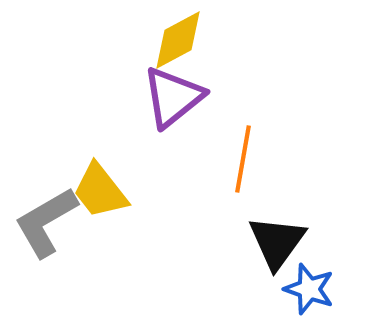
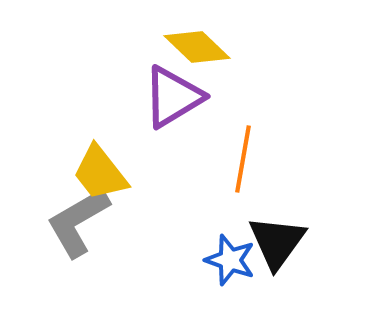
yellow diamond: moved 19 px right, 7 px down; rotated 72 degrees clockwise
purple triangle: rotated 8 degrees clockwise
yellow trapezoid: moved 18 px up
gray L-shape: moved 32 px right
blue star: moved 79 px left, 29 px up
